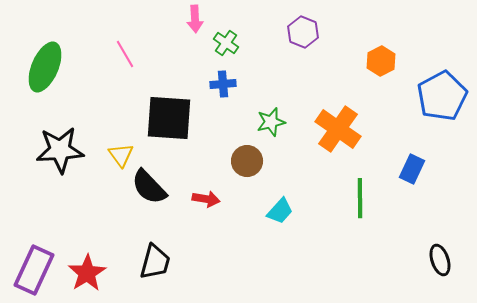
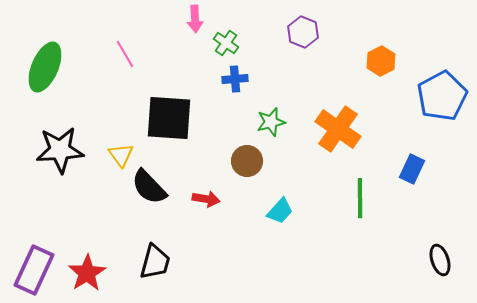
blue cross: moved 12 px right, 5 px up
